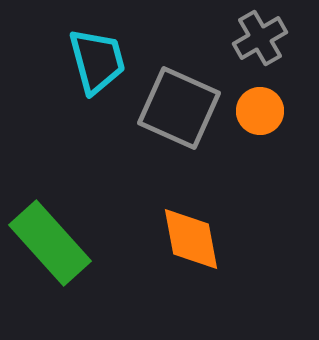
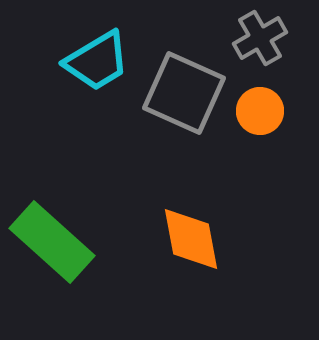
cyan trapezoid: rotated 74 degrees clockwise
gray square: moved 5 px right, 15 px up
green rectangle: moved 2 px right, 1 px up; rotated 6 degrees counterclockwise
